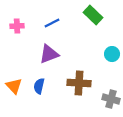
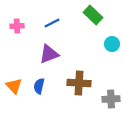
cyan circle: moved 10 px up
gray cross: rotated 18 degrees counterclockwise
